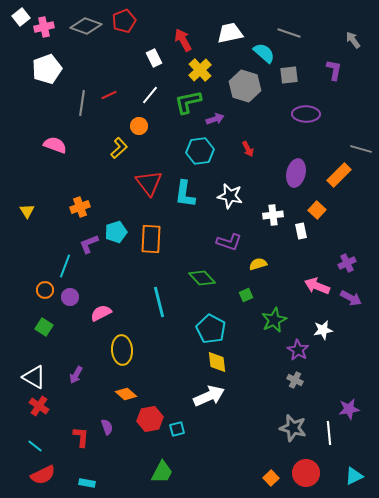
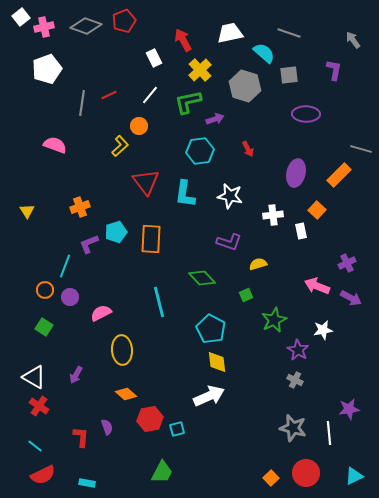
yellow L-shape at (119, 148): moved 1 px right, 2 px up
red triangle at (149, 183): moved 3 px left, 1 px up
